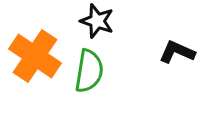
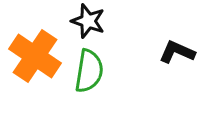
black star: moved 9 px left
